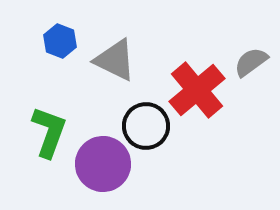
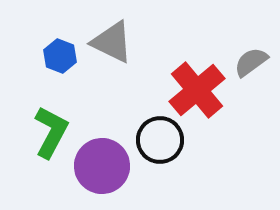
blue hexagon: moved 15 px down
gray triangle: moved 3 px left, 18 px up
black circle: moved 14 px right, 14 px down
green L-shape: moved 2 px right; rotated 8 degrees clockwise
purple circle: moved 1 px left, 2 px down
